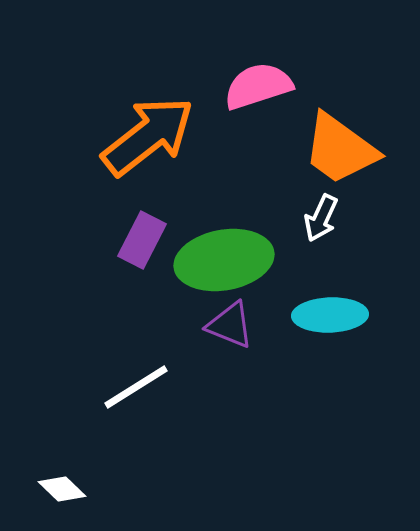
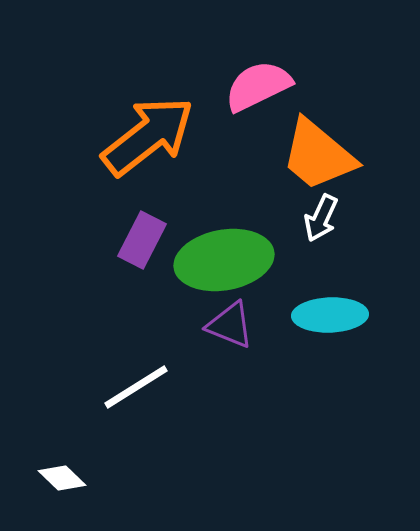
pink semicircle: rotated 8 degrees counterclockwise
orange trapezoid: moved 22 px left, 6 px down; rotated 4 degrees clockwise
white diamond: moved 11 px up
